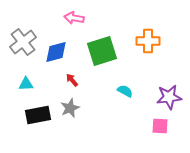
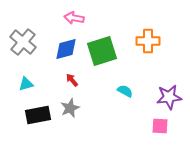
gray cross: rotated 12 degrees counterclockwise
blue diamond: moved 10 px right, 3 px up
cyan triangle: rotated 14 degrees counterclockwise
